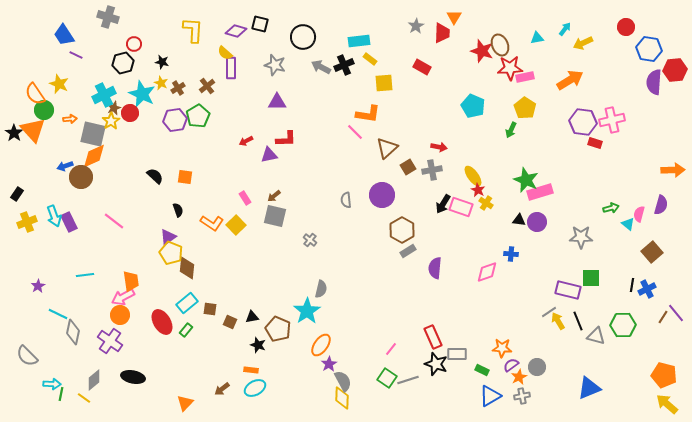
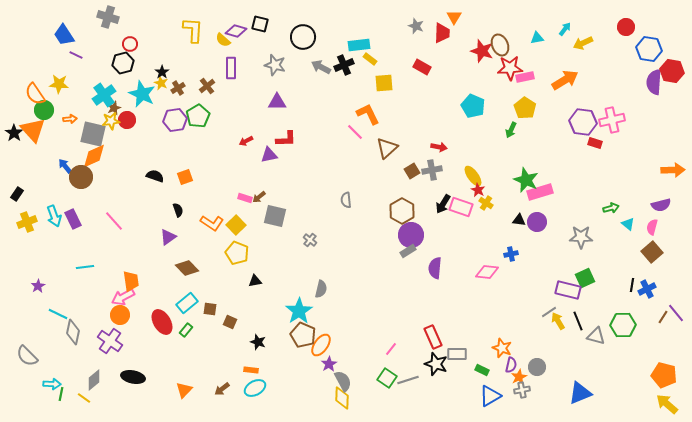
gray star at (416, 26): rotated 21 degrees counterclockwise
cyan rectangle at (359, 41): moved 4 px down
red circle at (134, 44): moved 4 px left
yellow semicircle at (225, 53): moved 2 px left, 13 px up
black star at (162, 62): moved 10 px down; rotated 24 degrees clockwise
red hexagon at (675, 70): moved 3 px left, 1 px down; rotated 15 degrees clockwise
orange arrow at (570, 80): moved 5 px left
yellow star at (59, 84): rotated 18 degrees counterclockwise
cyan cross at (104, 95): rotated 10 degrees counterclockwise
red circle at (130, 113): moved 3 px left, 7 px down
orange L-shape at (368, 114): rotated 125 degrees counterclockwise
yellow star at (111, 121): rotated 24 degrees clockwise
blue arrow at (65, 166): rotated 70 degrees clockwise
brown square at (408, 167): moved 4 px right, 4 px down
black semicircle at (155, 176): rotated 24 degrees counterclockwise
orange square at (185, 177): rotated 28 degrees counterclockwise
purple circle at (382, 195): moved 29 px right, 40 px down
brown arrow at (274, 196): moved 15 px left, 1 px down
pink rectangle at (245, 198): rotated 40 degrees counterclockwise
purple semicircle at (661, 205): rotated 60 degrees clockwise
pink semicircle at (639, 214): moved 13 px right, 13 px down
pink line at (114, 221): rotated 10 degrees clockwise
purple rectangle at (69, 222): moved 4 px right, 3 px up
brown hexagon at (402, 230): moved 19 px up
yellow pentagon at (171, 253): moved 66 px right
blue cross at (511, 254): rotated 16 degrees counterclockwise
brown diamond at (187, 268): rotated 50 degrees counterclockwise
pink diamond at (487, 272): rotated 25 degrees clockwise
cyan line at (85, 275): moved 8 px up
green square at (591, 278): moved 6 px left; rotated 24 degrees counterclockwise
cyan star at (307, 311): moved 8 px left
black triangle at (252, 317): moved 3 px right, 36 px up
brown pentagon at (278, 329): moved 25 px right, 6 px down
black star at (258, 345): moved 3 px up
orange star at (502, 348): rotated 18 degrees clockwise
purple semicircle at (511, 365): rotated 140 degrees clockwise
blue triangle at (589, 388): moved 9 px left, 5 px down
gray cross at (522, 396): moved 6 px up
orange triangle at (185, 403): moved 1 px left, 13 px up
